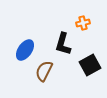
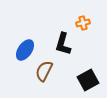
black square: moved 2 px left, 15 px down
